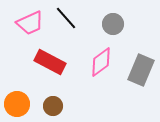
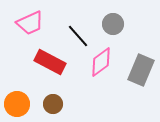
black line: moved 12 px right, 18 px down
brown circle: moved 2 px up
